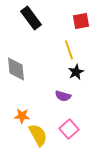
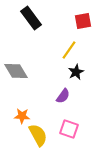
red square: moved 2 px right
yellow line: rotated 54 degrees clockwise
gray diamond: moved 2 px down; rotated 25 degrees counterclockwise
purple semicircle: rotated 70 degrees counterclockwise
pink square: rotated 30 degrees counterclockwise
